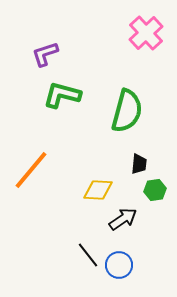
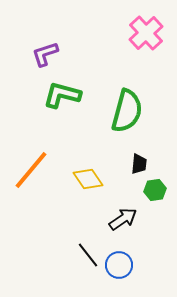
yellow diamond: moved 10 px left, 11 px up; rotated 52 degrees clockwise
